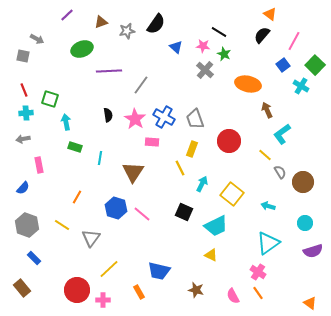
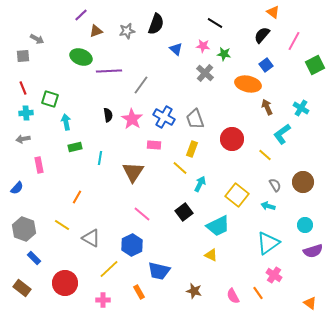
orange triangle at (270, 14): moved 3 px right, 2 px up
purple line at (67, 15): moved 14 px right
brown triangle at (101, 22): moved 5 px left, 9 px down
black semicircle at (156, 24): rotated 15 degrees counterclockwise
black line at (219, 32): moved 4 px left, 9 px up
blue triangle at (176, 47): moved 2 px down
green ellipse at (82, 49): moved 1 px left, 8 px down; rotated 40 degrees clockwise
green star at (224, 54): rotated 16 degrees counterclockwise
gray square at (23, 56): rotated 16 degrees counterclockwise
blue square at (283, 65): moved 17 px left
green square at (315, 65): rotated 18 degrees clockwise
gray cross at (205, 70): moved 3 px down
cyan cross at (301, 86): moved 22 px down
red line at (24, 90): moved 1 px left, 2 px up
brown arrow at (267, 110): moved 3 px up
pink star at (135, 119): moved 3 px left
red circle at (229, 141): moved 3 px right, 2 px up
pink rectangle at (152, 142): moved 2 px right, 3 px down
green rectangle at (75, 147): rotated 32 degrees counterclockwise
yellow line at (180, 168): rotated 21 degrees counterclockwise
gray semicircle at (280, 172): moved 5 px left, 13 px down
cyan arrow at (202, 184): moved 2 px left
blue semicircle at (23, 188): moved 6 px left
yellow square at (232, 194): moved 5 px right, 1 px down
blue hexagon at (116, 208): moved 16 px right, 37 px down; rotated 15 degrees clockwise
black square at (184, 212): rotated 30 degrees clockwise
cyan circle at (305, 223): moved 2 px down
gray hexagon at (27, 225): moved 3 px left, 4 px down
cyan trapezoid at (216, 226): moved 2 px right
gray triangle at (91, 238): rotated 36 degrees counterclockwise
pink cross at (258, 272): moved 16 px right, 3 px down
brown rectangle at (22, 288): rotated 12 degrees counterclockwise
red circle at (77, 290): moved 12 px left, 7 px up
brown star at (196, 290): moved 2 px left, 1 px down
